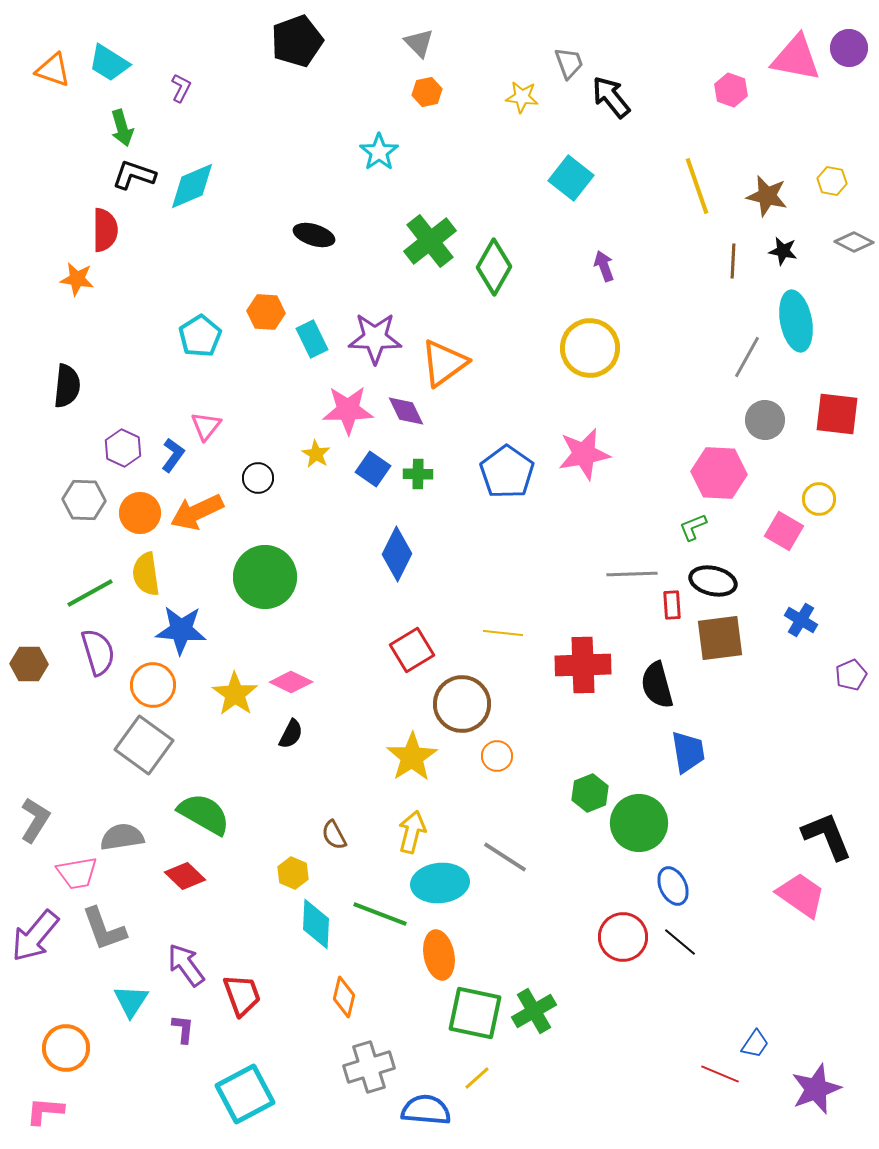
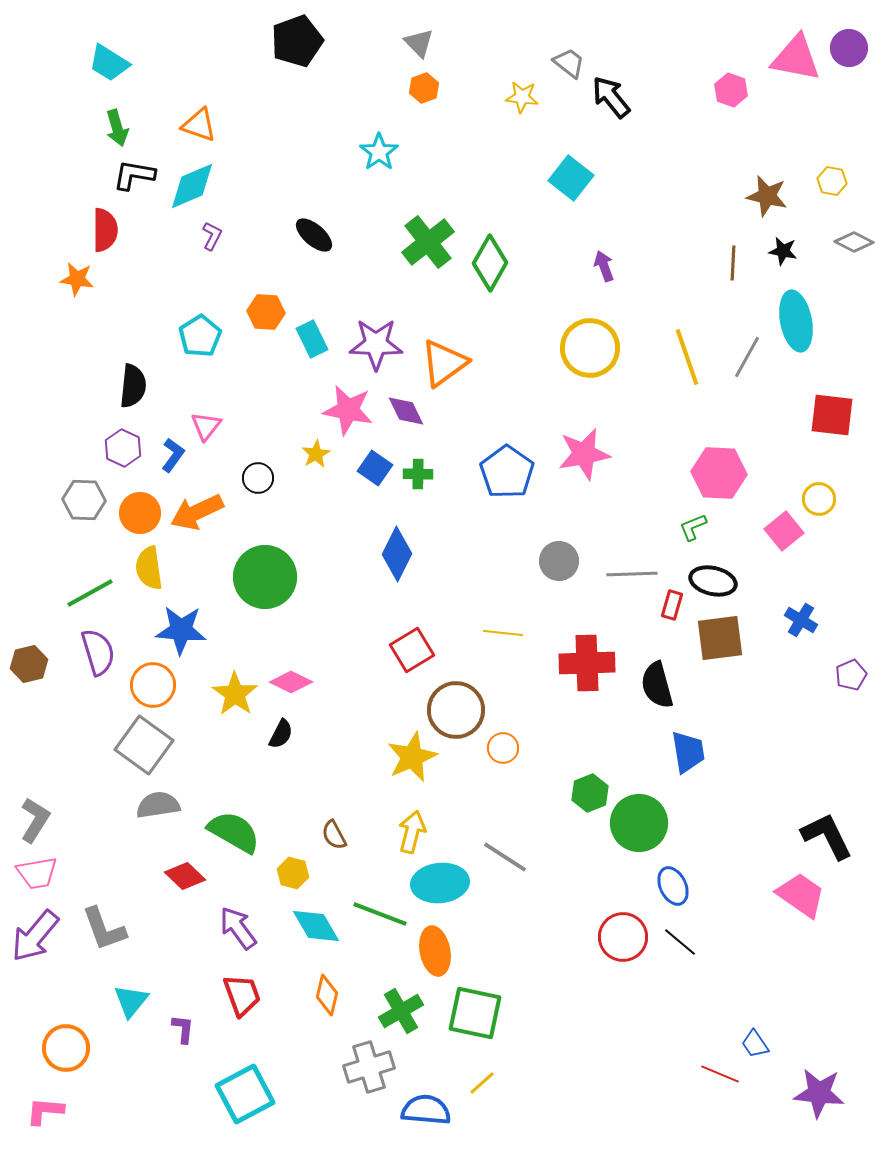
gray trapezoid at (569, 63): rotated 32 degrees counterclockwise
orange triangle at (53, 70): moved 146 px right, 55 px down
purple L-shape at (181, 88): moved 31 px right, 148 px down
orange hexagon at (427, 92): moved 3 px left, 4 px up; rotated 8 degrees counterclockwise
green arrow at (122, 128): moved 5 px left
black L-shape at (134, 175): rotated 9 degrees counterclockwise
yellow line at (697, 186): moved 10 px left, 171 px down
black ellipse at (314, 235): rotated 24 degrees clockwise
green cross at (430, 241): moved 2 px left, 1 px down
brown line at (733, 261): moved 2 px down
green diamond at (494, 267): moved 4 px left, 4 px up
purple star at (375, 338): moved 1 px right, 6 px down
black semicircle at (67, 386): moved 66 px right
pink star at (348, 410): rotated 12 degrees clockwise
red square at (837, 414): moved 5 px left, 1 px down
gray circle at (765, 420): moved 206 px left, 141 px down
yellow star at (316, 454): rotated 12 degrees clockwise
blue square at (373, 469): moved 2 px right, 1 px up
pink square at (784, 531): rotated 21 degrees clockwise
yellow semicircle at (146, 574): moved 3 px right, 6 px up
red rectangle at (672, 605): rotated 20 degrees clockwise
brown hexagon at (29, 664): rotated 15 degrees counterclockwise
red cross at (583, 665): moved 4 px right, 2 px up
brown circle at (462, 704): moved 6 px left, 6 px down
black semicircle at (291, 734): moved 10 px left
orange circle at (497, 756): moved 6 px right, 8 px up
yellow star at (412, 757): rotated 9 degrees clockwise
green semicircle at (204, 814): moved 30 px right, 18 px down
black L-shape at (827, 836): rotated 4 degrees counterclockwise
gray semicircle at (122, 837): moved 36 px right, 32 px up
pink trapezoid at (77, 873): moved 40 px left
yellow hexagon at (293, 873): rotated 8 degrees counterclockwise
cyan diamond at (316, 924): moved 2 px down; rotated 33 degrees counterclockwise
orange ellipse at (439, 955): moved 4 px left, 4 px up
purple arrow at (186, 965): moved 52 px right, 37 px up
orange diamond at (344, 997): moved 17 px left, 2 px up
cyan triangle at (131, 1001): rotated 6 degrees clockwise
green cross at (534, 1011): moved 133 px left
blue trapezoid at (755, 1044): rotated 112 degrees clockwise
yellow line at (477, 1078): moved 5 px right, 5 px down
purple star at (816, 1089): moved 3 px right, 4 px down; rotated 27 degrees clockwise
